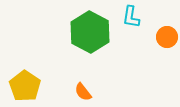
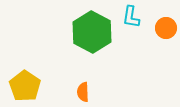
green hexagon: moved 2 px right
orange circle: moved 1 px left, 9 px up
orange semicircle: rotated 36 degrees clockwise
